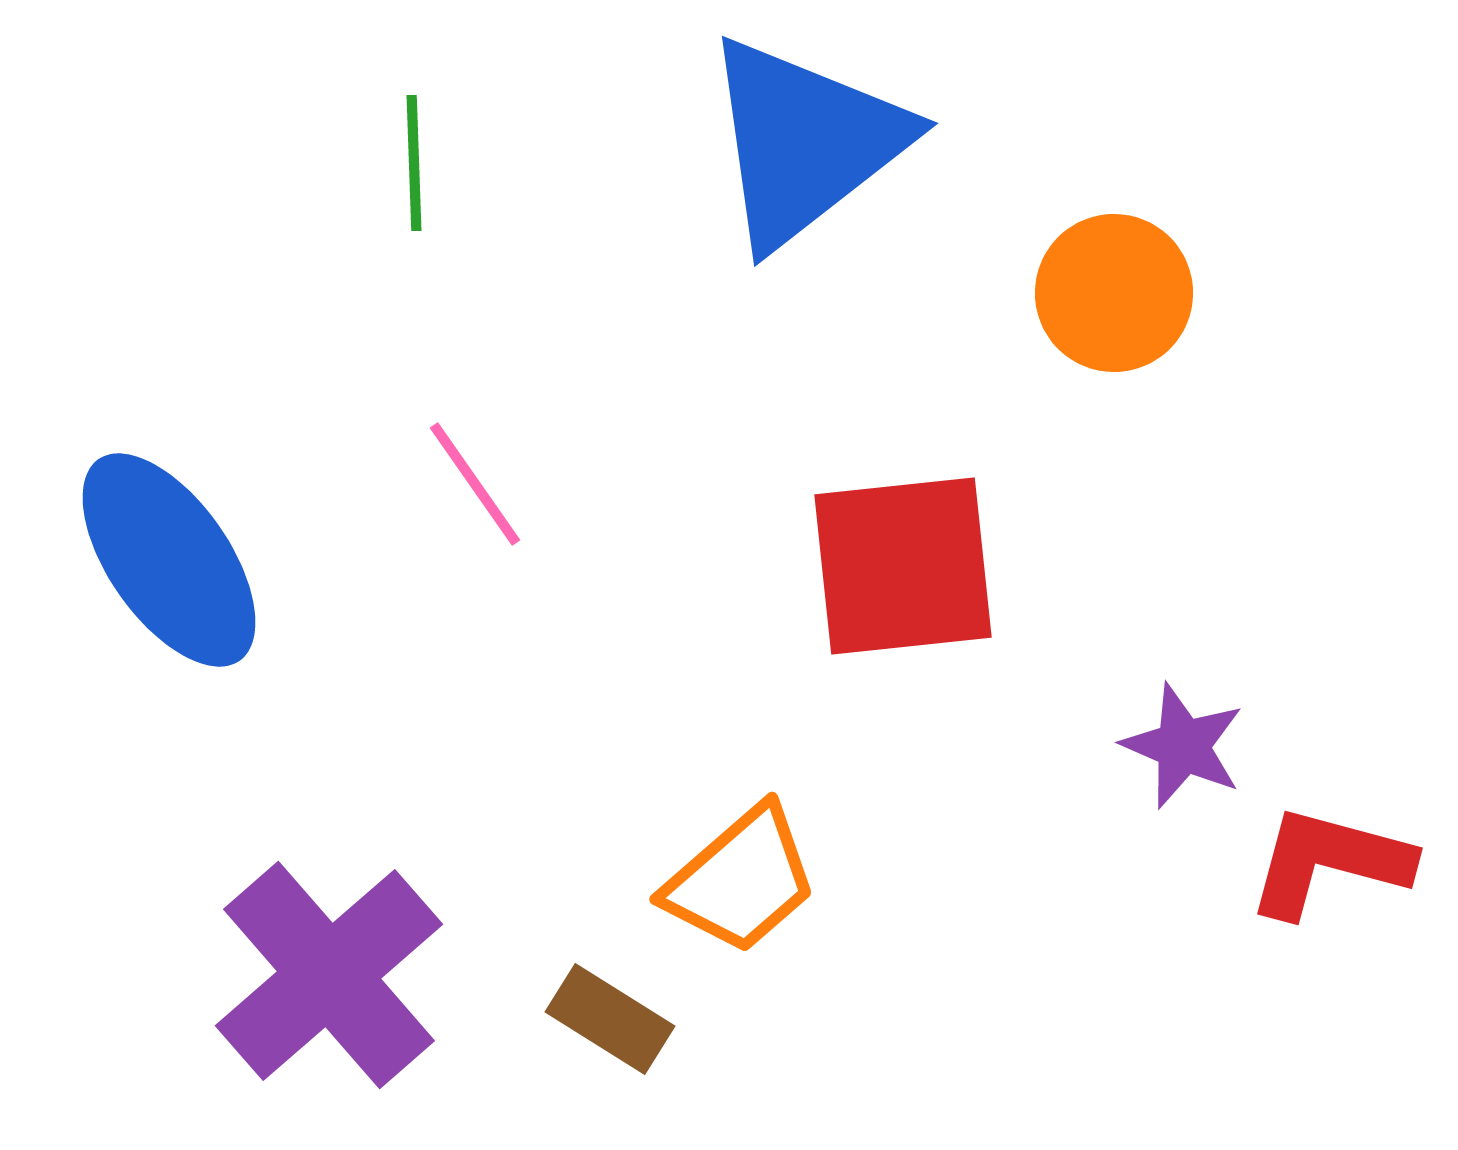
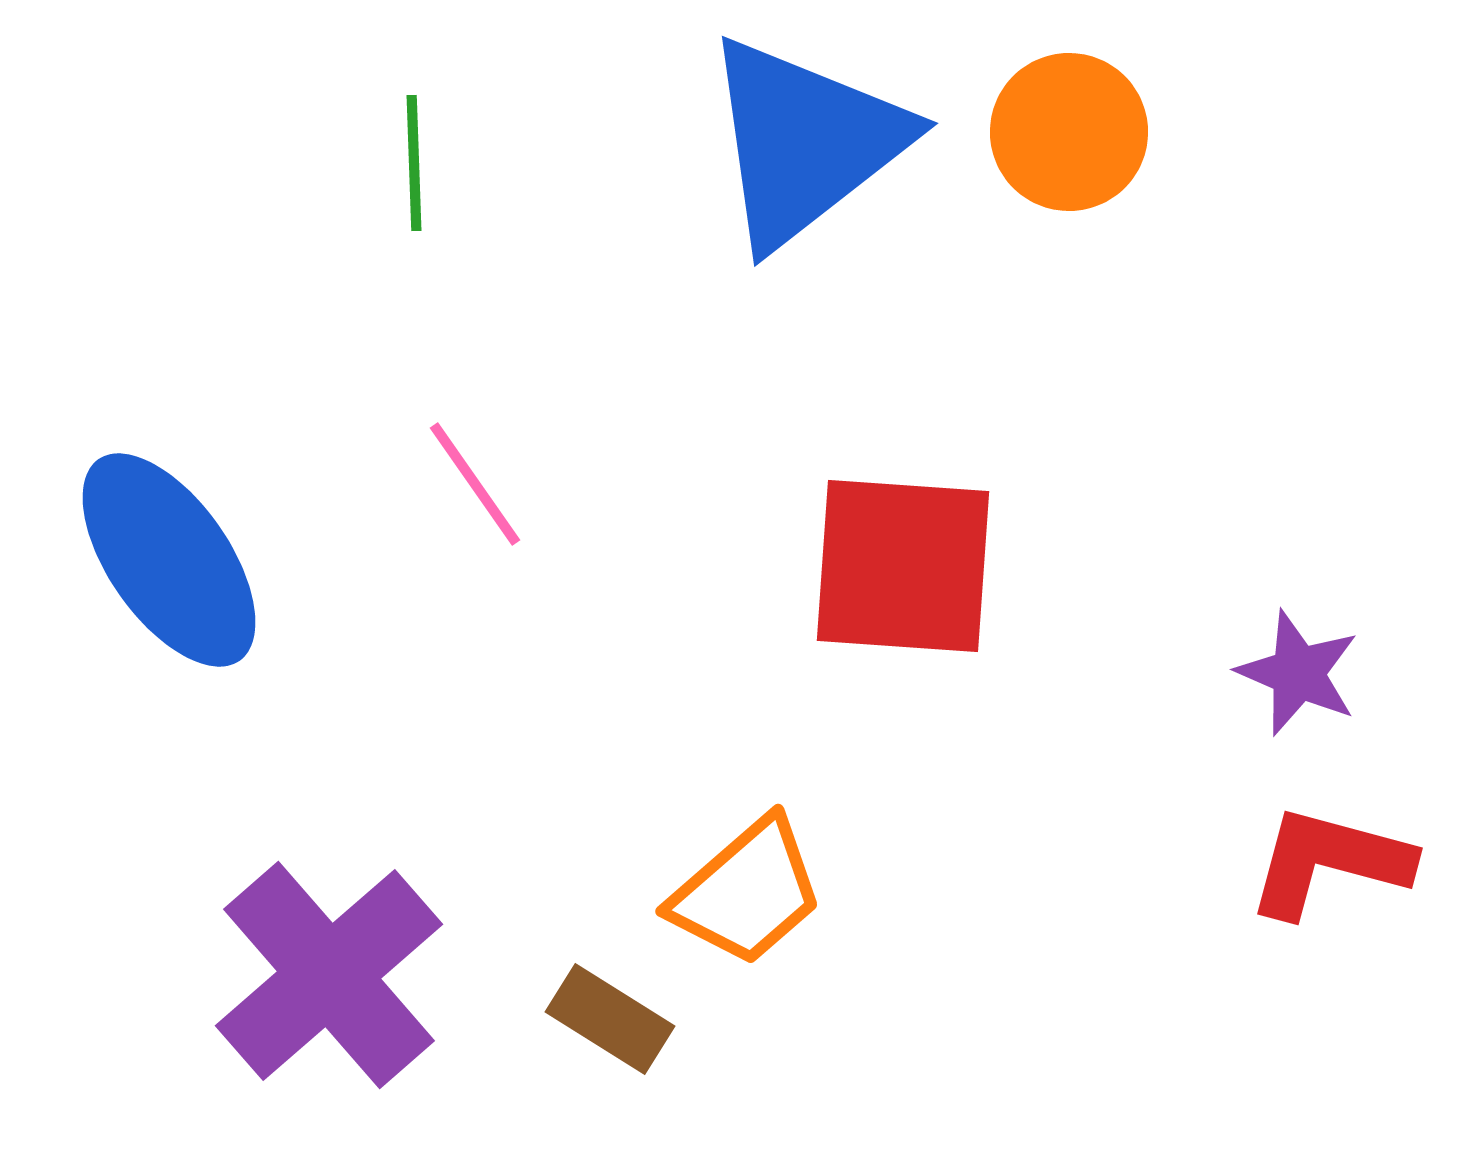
orange circle: moved 45 px left, 161 px up
red square: rotated 10 degrees clockwise
purple star: moved 115 px right, 73 px up
orange trapezoid: moved 6 px right, 12 px down
